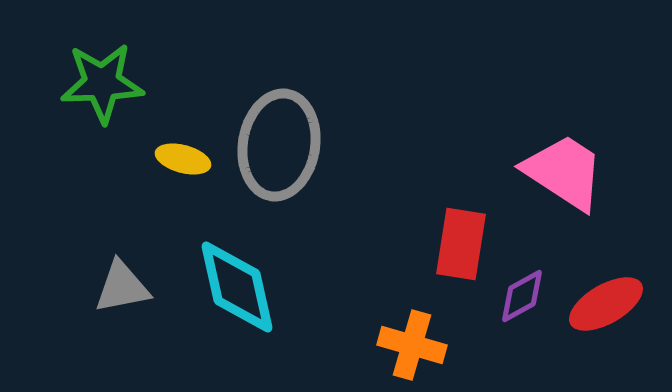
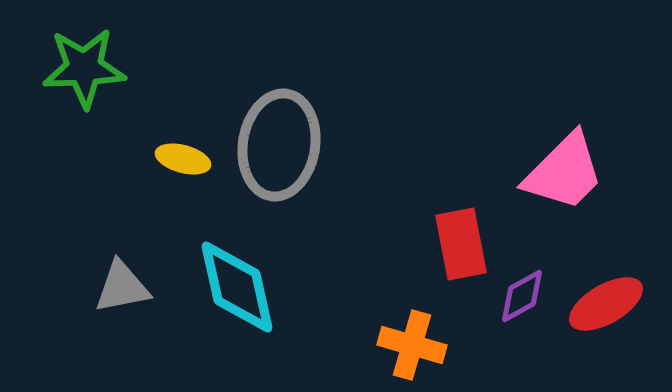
green star: moved 18 px left, 15 px up
pink trapezoid: rotated 102 degrees clockwise
red rectangle: rotated 20 degrees counterclockwise
